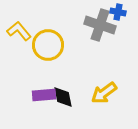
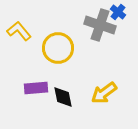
blue cross: rotated 28 degrees clockwise
yellow circle: moved 10 px right, 3 px down
purple rectangle: moved 8 px left, 7 px up
